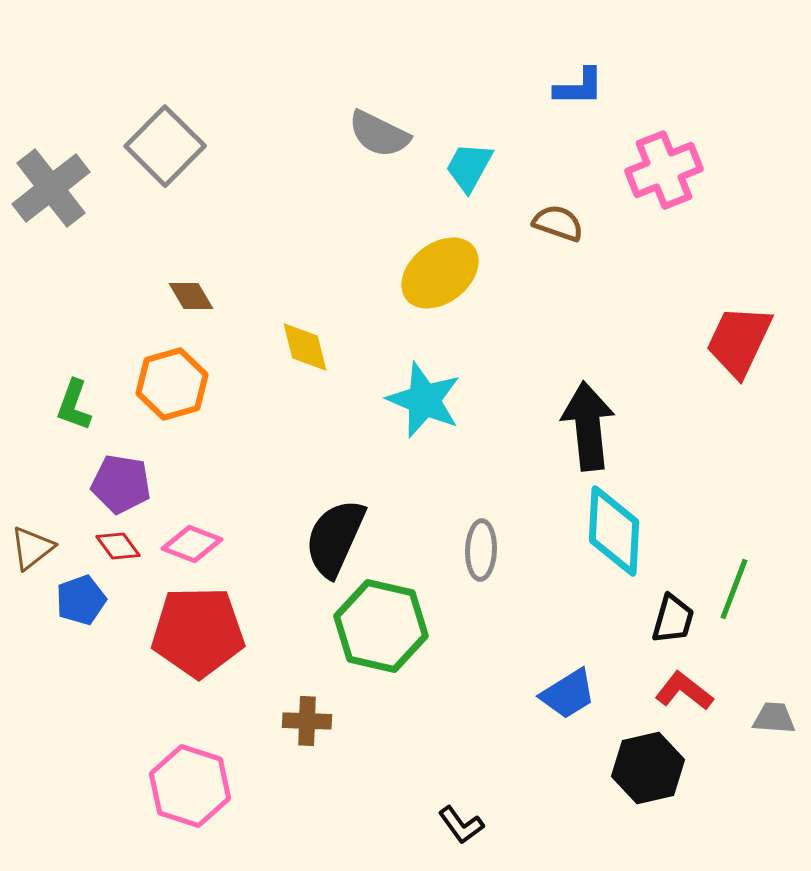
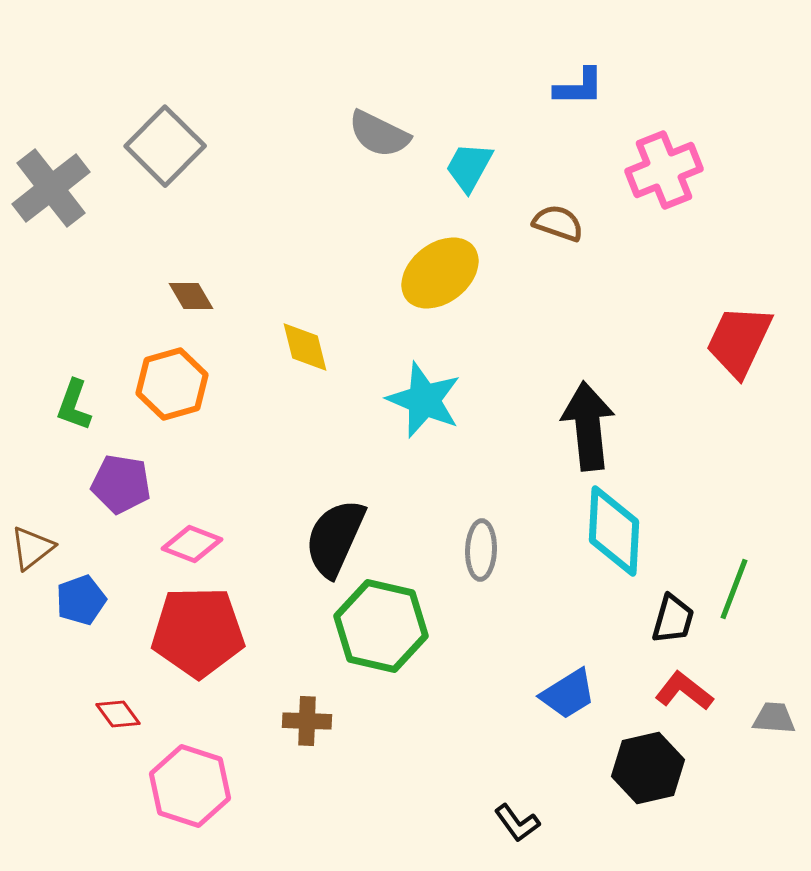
red diamond: moved 168 px down
black L-shape: moved 56 px right, 2 px up
